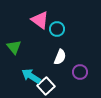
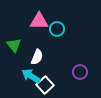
pink triangle: moved 1 px left, 1 px down; rotated 36 degrees counterclockwise
green triangle: moved 2 px up
white semicircle: moved 23 px left
white square: moved 1 px left, 1 px up
